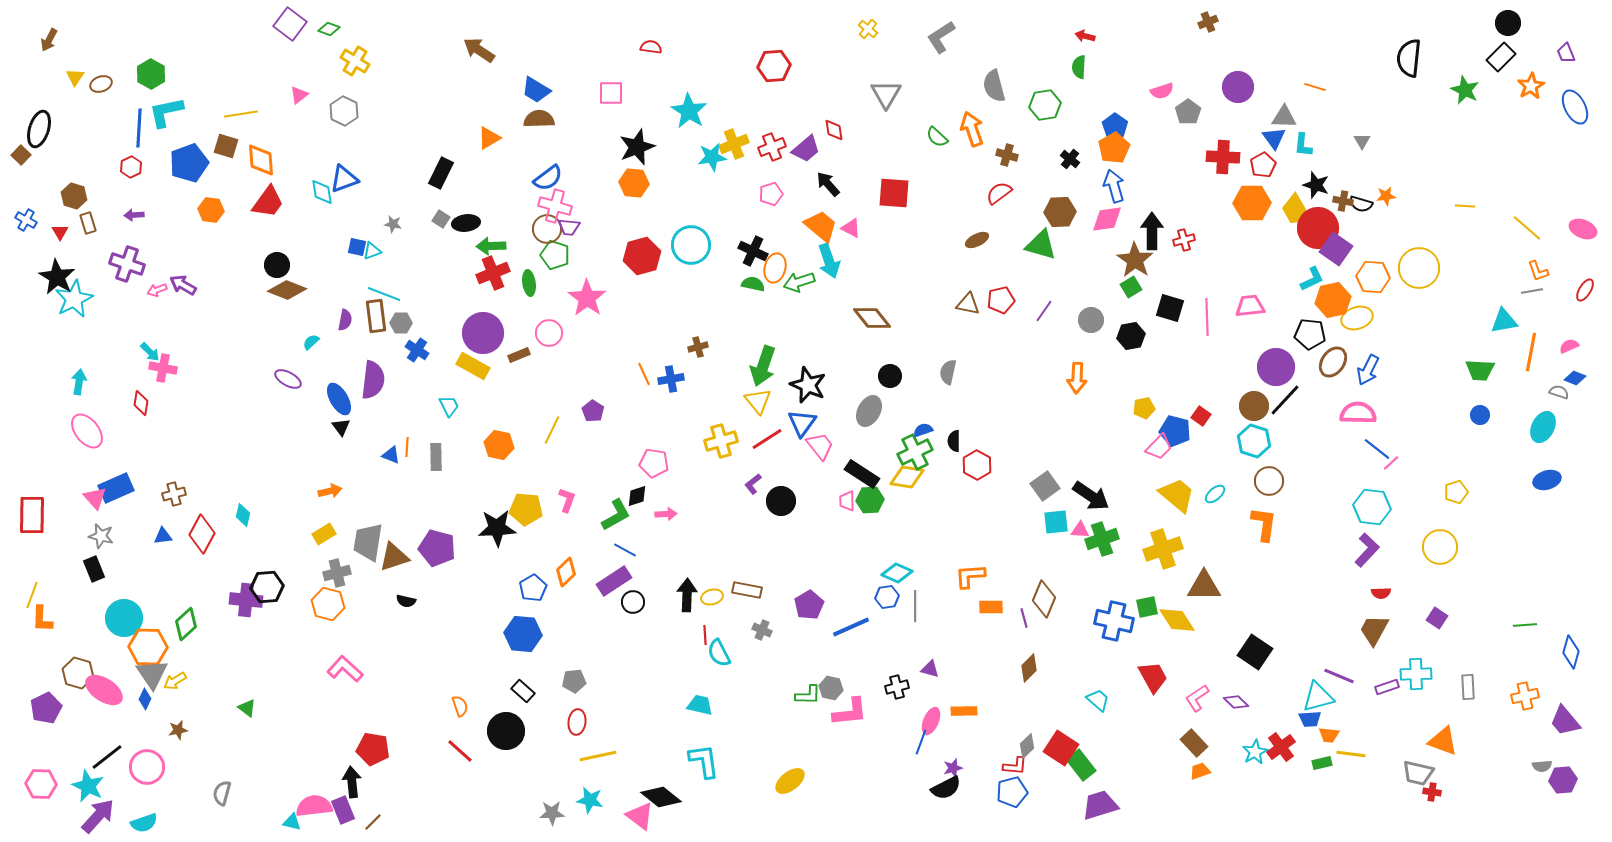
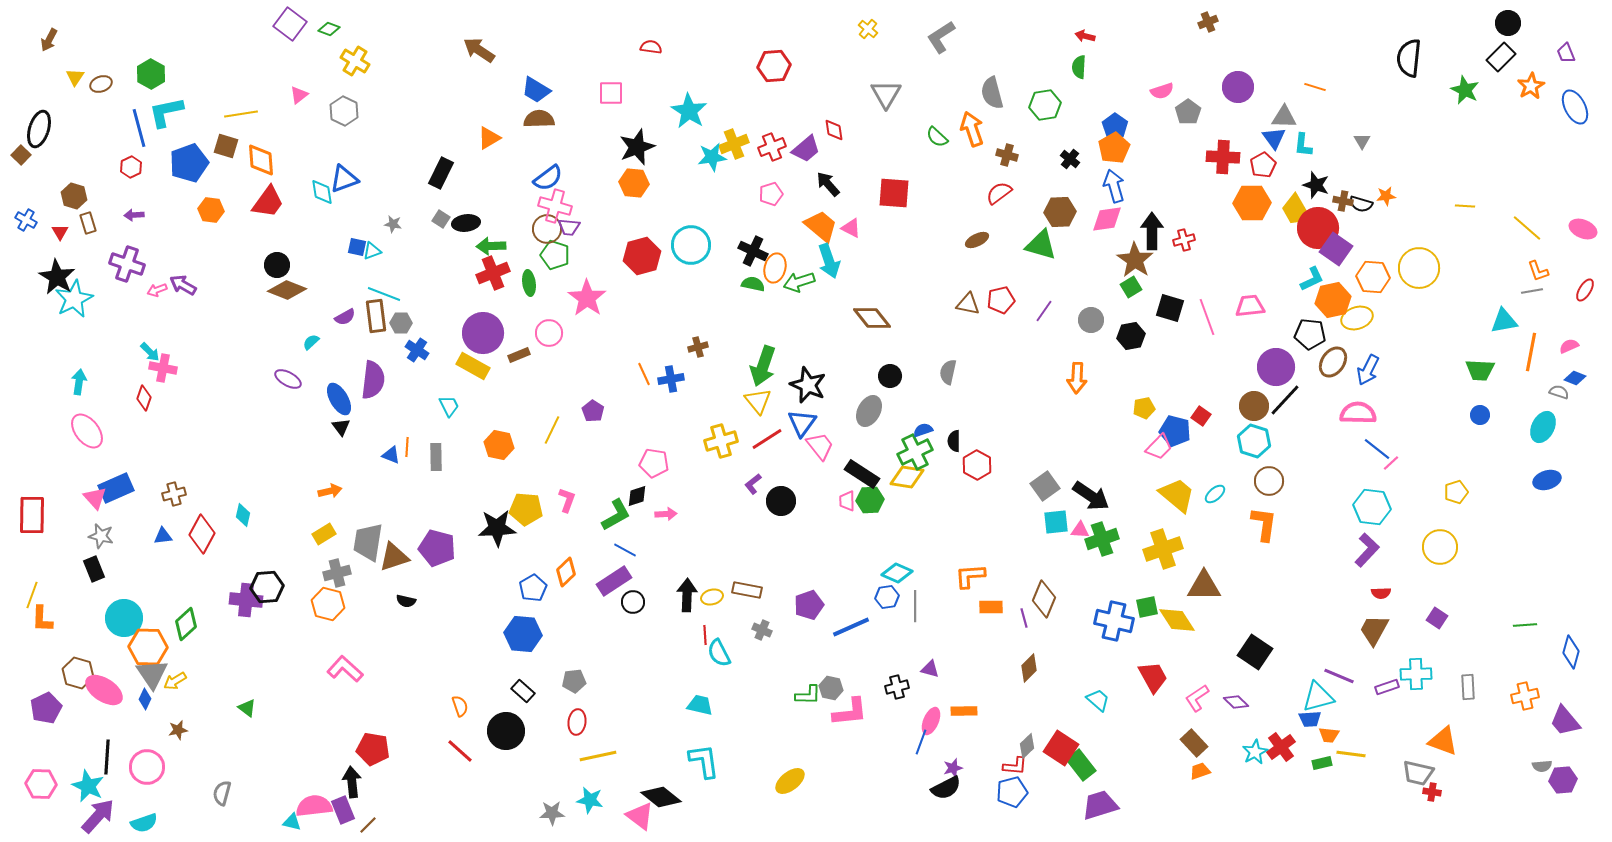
gray semicircle at (994, 86): moved 2 px left, 7 px down
blue line at (139, 128): rotated 18 degrees counterclockwise
pink line at (1207, 317): rotated 18 degrees counterclockwise
purple semicircle at (345, 320): moved 3 px up; rotated 50 degrees clockwise
red diamond at (141, 403): moved 3 px right, 5 px up; rotated 10 degrees clockwise
purple pentagon at (809, 605): rotated 12 degrees clockwise
black line at (107, 757): rotated 48 degrees counterclockwise
brown line at (373, 822): moved 5 px left, 3 px down
